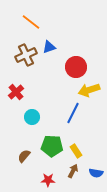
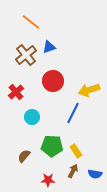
brown cross: rotated 15 degrees counterclockwise
red circle: moved 23 px left, 14 px down
blue semicircle: moved 1 px left, 1 px down
